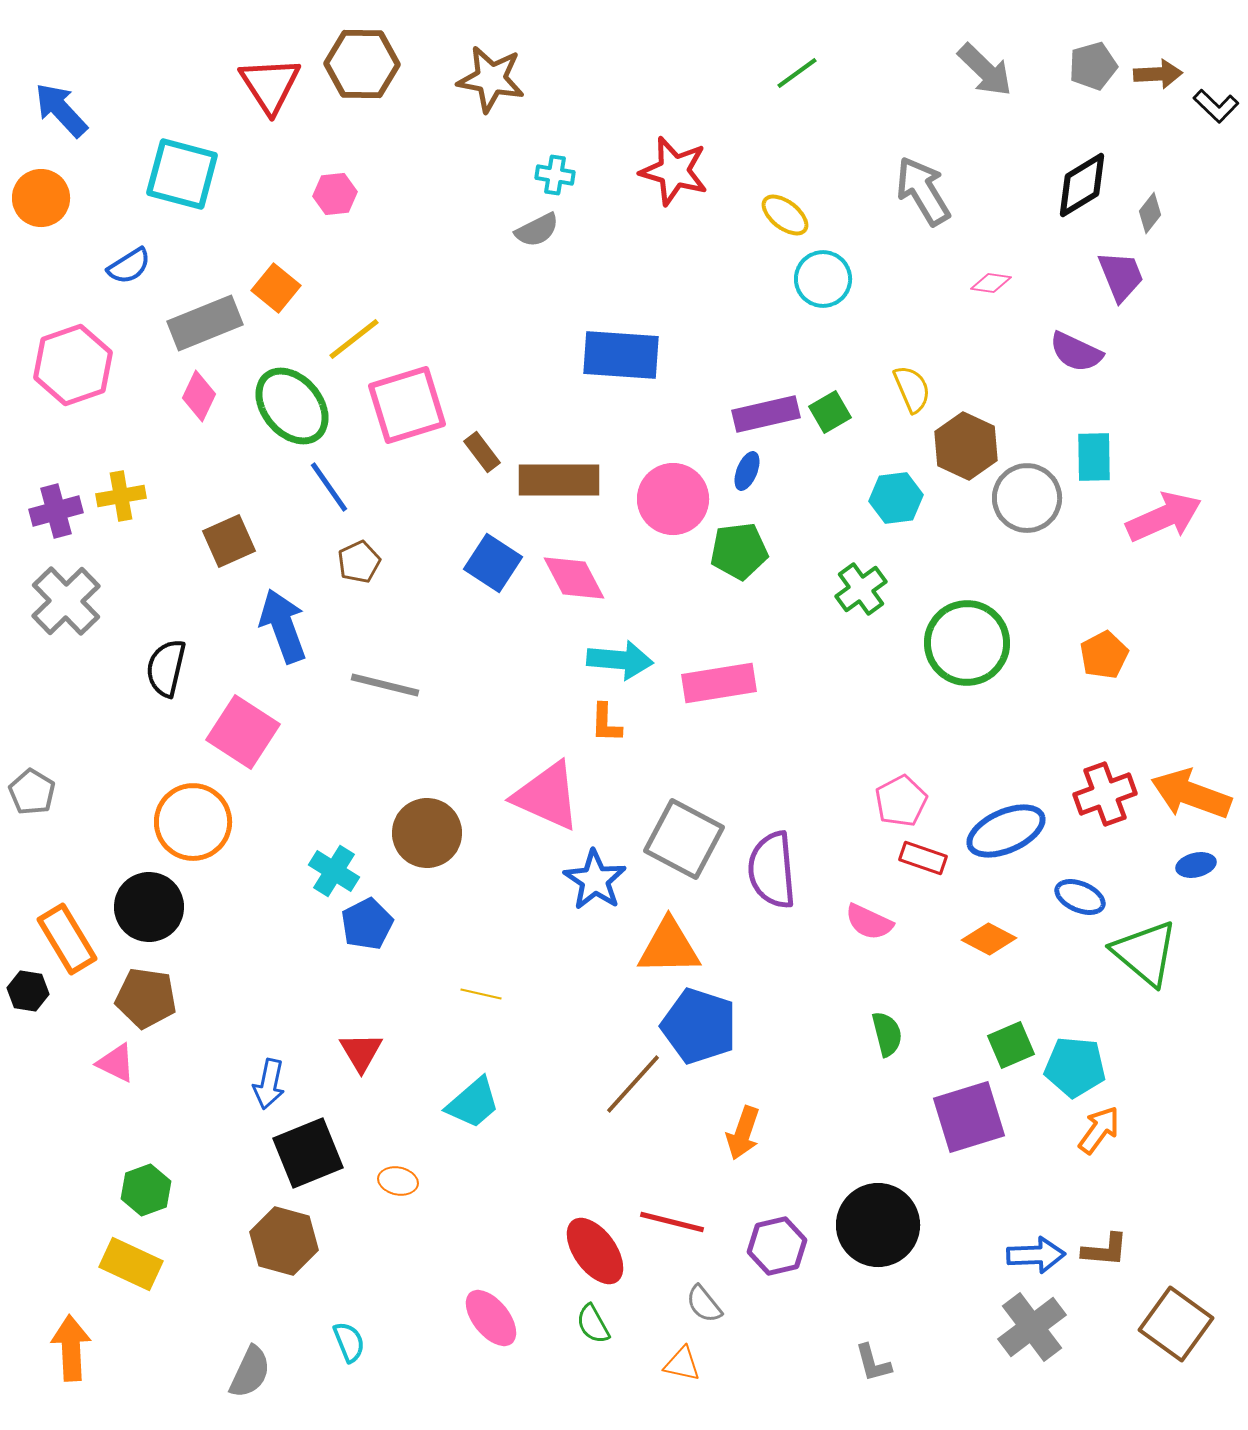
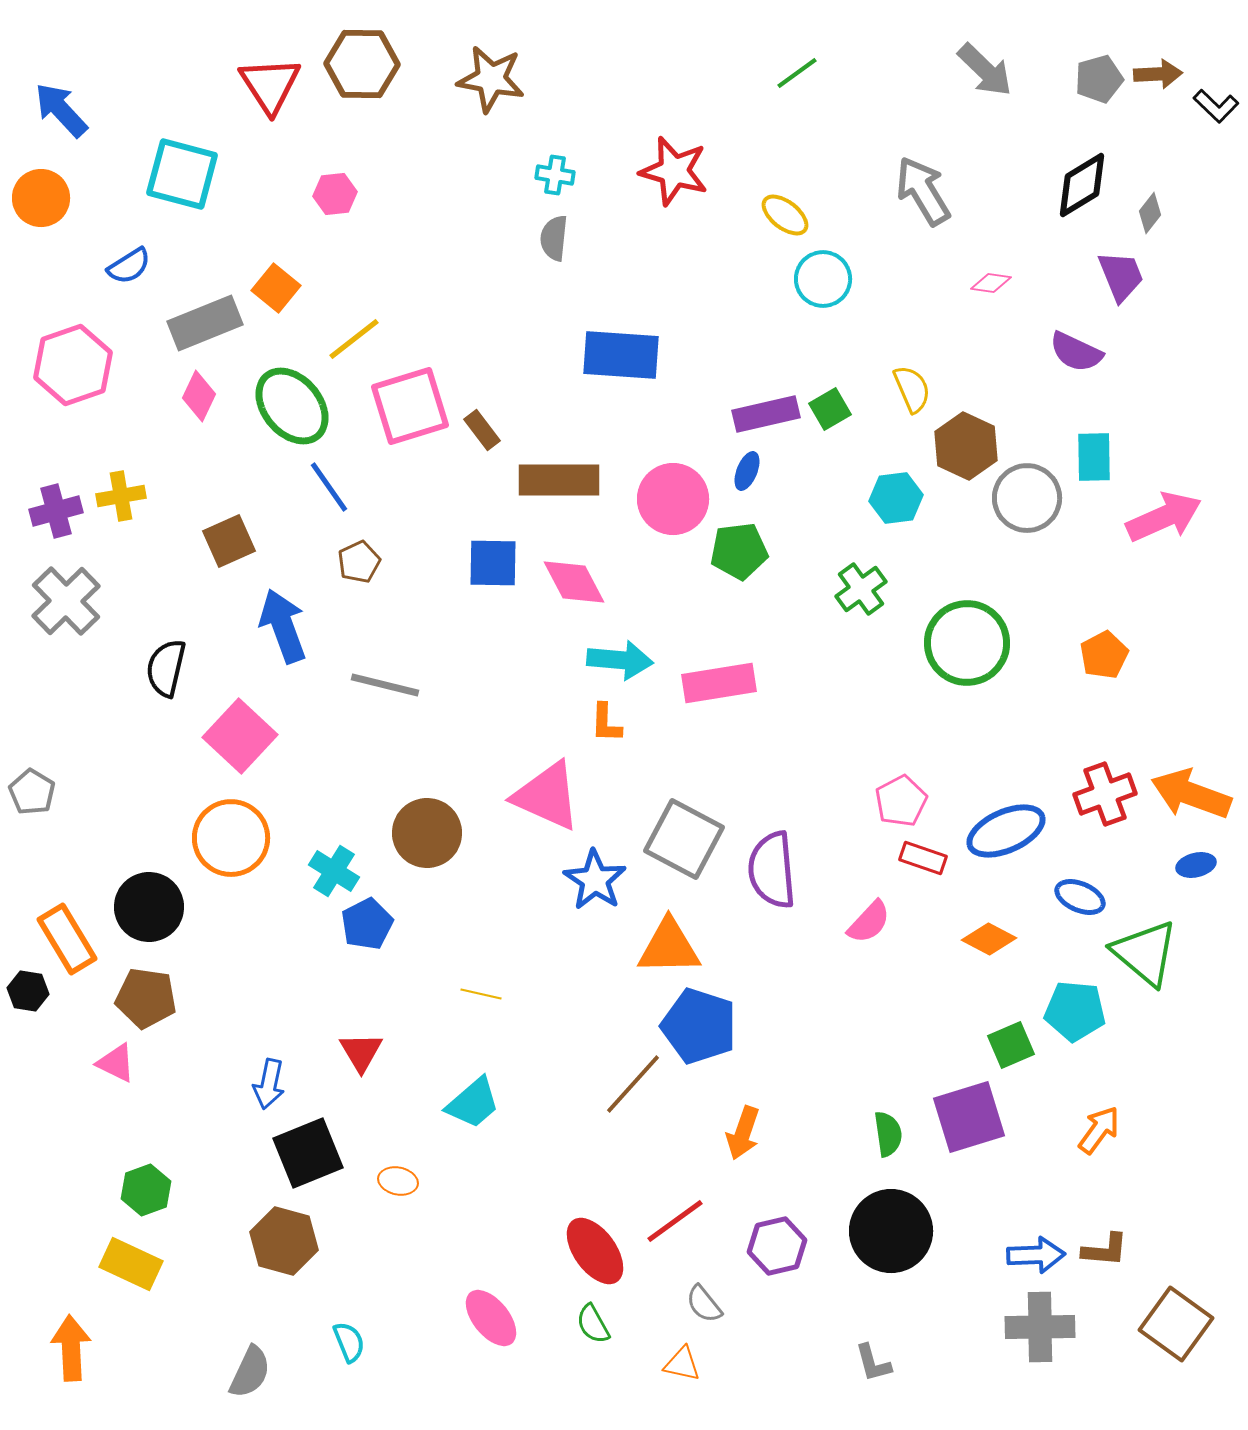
gray pentagon at (1093, 66): moved 6 px right, 13 px down
gray semicircle at (537, 230): moved 17 px right, 8 px down; rotated 123 degrees clockwise
pink square at (407, 405): moved 3 px right, 1 px down
green square at (830, 412): moved 3 px up
brown rectangle at (482, 452): moved 22 px up
blue square at (493, 563): rotated 32 degrees counterclockwise
pink diamond at (574, 578): moved 4 px down
pink square at (243, 732): moved 3 px left, 4 px down; rotated 10 degrees clockwise
orange circle at (193, 822): moved 38 px right, 16 px down
pink semicircle at (869, 922): rotated 72 degrees counterclockwise
green semicircle at (887, 1034): moved 1 px right, 100 px down; rotated 6 degrees clockwise
cyan pentagon at (1075, 1067): moved 56 px up
red line at (672, 1222): moved 3 px right, 1 px up; rotated 50 degrees counterclockwise
black circle at (878, 1225): moved 13 px right, 6 px down
gray cross at (1032, 1327): moved 8 px right; rotated 36 degrees clockwise
